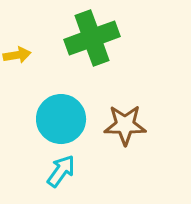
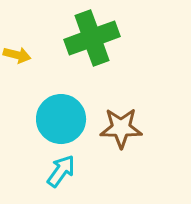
yellow arrow: rotated 24 degrees clockwise
brown star: moved 4 px left, 3 px down
